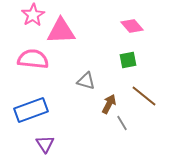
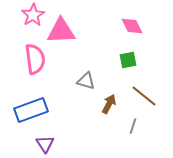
pink diamond: rotated 15 degrees clockwise
pink semicircle: moved 2 px right; rotated 76 degrees clockwise
gray line: moved 11 px right, 3 px down; rotated 49 degrees clockwise
